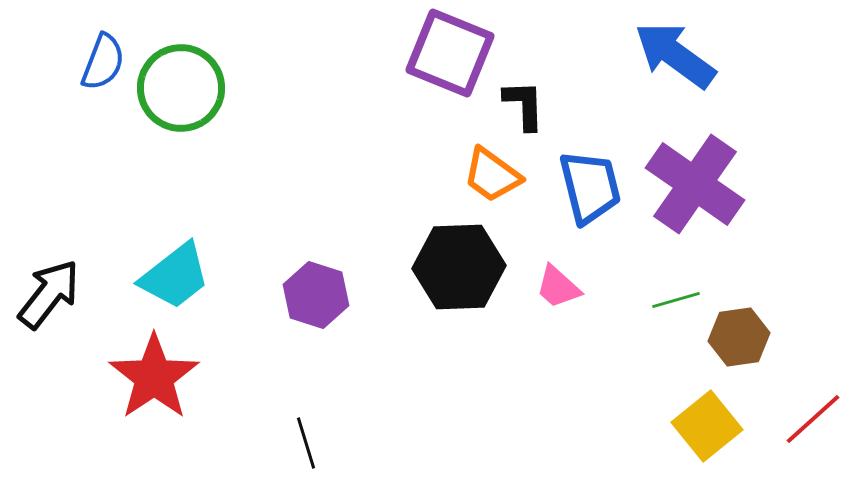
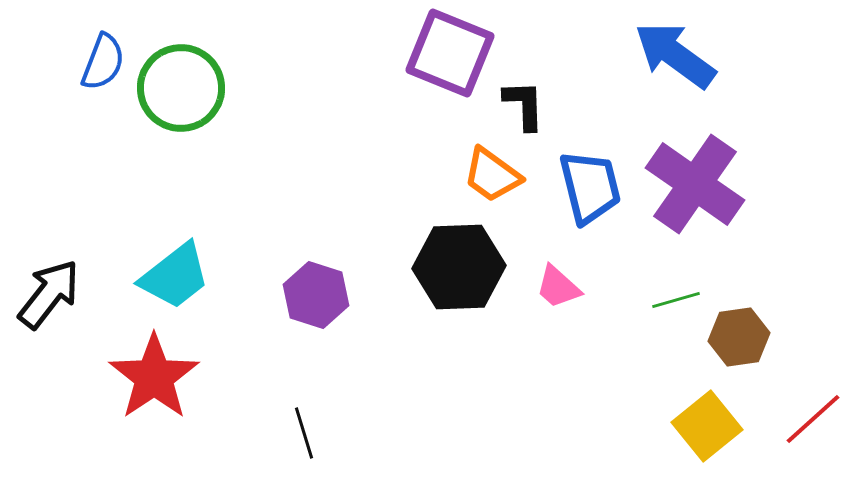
black line: moved 2 px left, 10 px up
